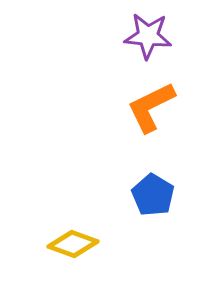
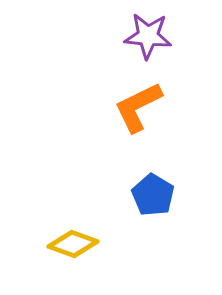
orange L-shape: moved 13 px left
